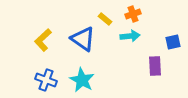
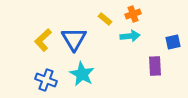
blue triangle: moved 9 px left; rotated 24 degrees clockwise
cyan star: moved 6 px up
